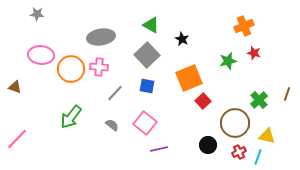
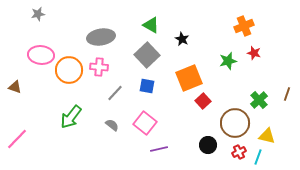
gray star: moved 1 px right; rotated 16 degrees counterclockwise
orange circle: moved 2 px left, 1 px down
